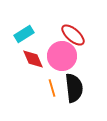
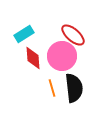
red diamond: moved 1 px up; rotated 20 degrees clockwise
